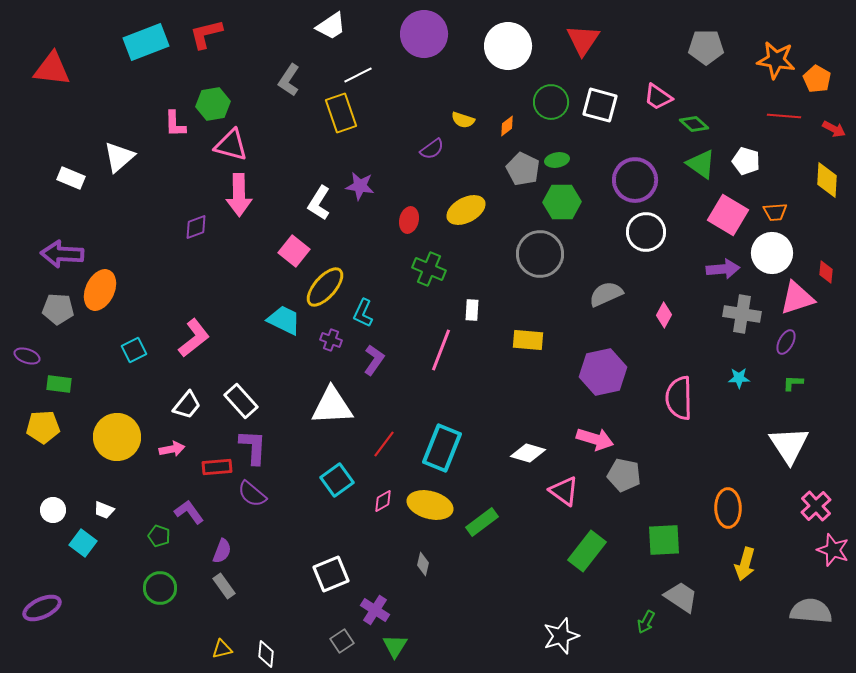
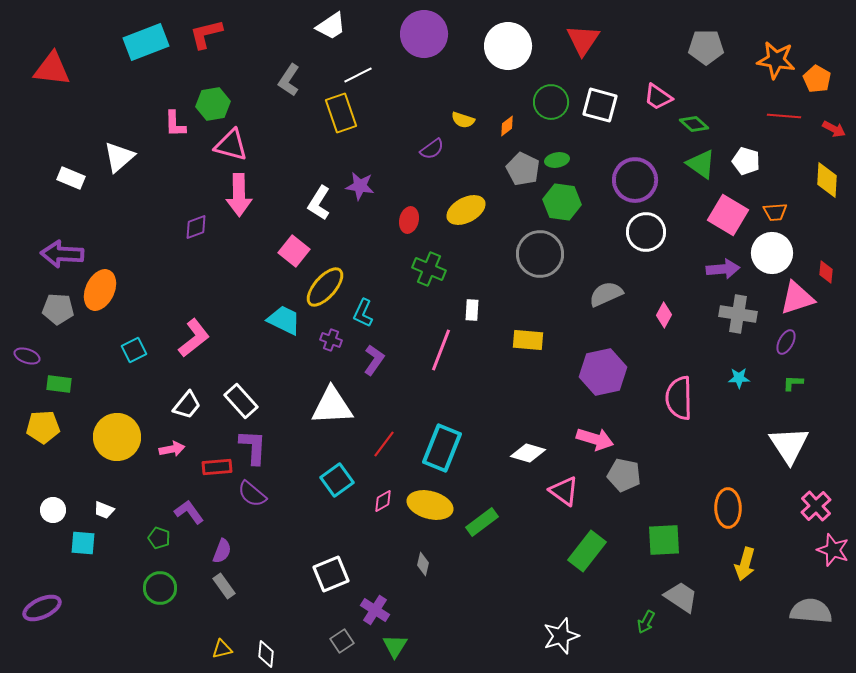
green hexagon at (562, 202): rotated 9 degrees clockwise
gray cross at (742, 314): moved 4 px left
green pentagon at (159, 536): moved 2 px down
cyan square at (83, 543): rotated 32 degrees counterclockwise
